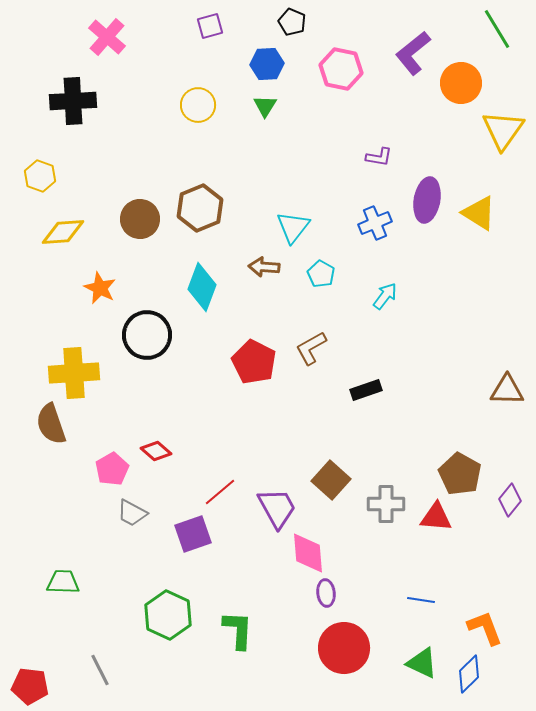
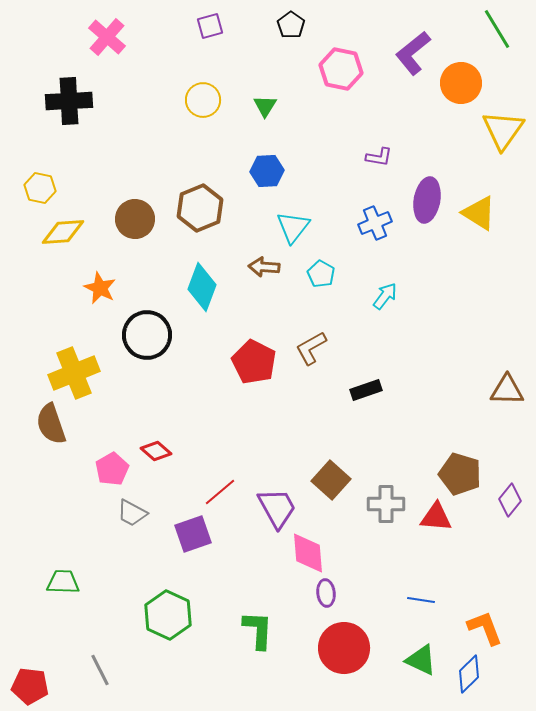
black pentagon at (292, 22): moved 1 px left, 3 px down; rotated 12 degrees clockwise
blue hexagon at (267, 64): moved 107 px down
black cross at (73, 101): moved 4 px left
yellow circle at (198, 105): moved 5 px right, 5 px up
yellow hexagon at (40, 176): moved 12 px down; rotated 8 degrees counterclockwise
brown circle at (140, 219): moved 5 px left
yellow cross at (74, 373): rotated 18 degrees counterclockwise
brown pentagon at (460, 474): rotated 12 degrees counterclockwise
green L-shape at (238, 630): moved 20 px right
green triangle at (422, 663): moved 1 px left, 3 px up
